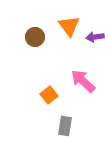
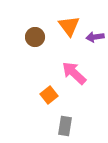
pink arrow: moved 9 px left, 8 px up
